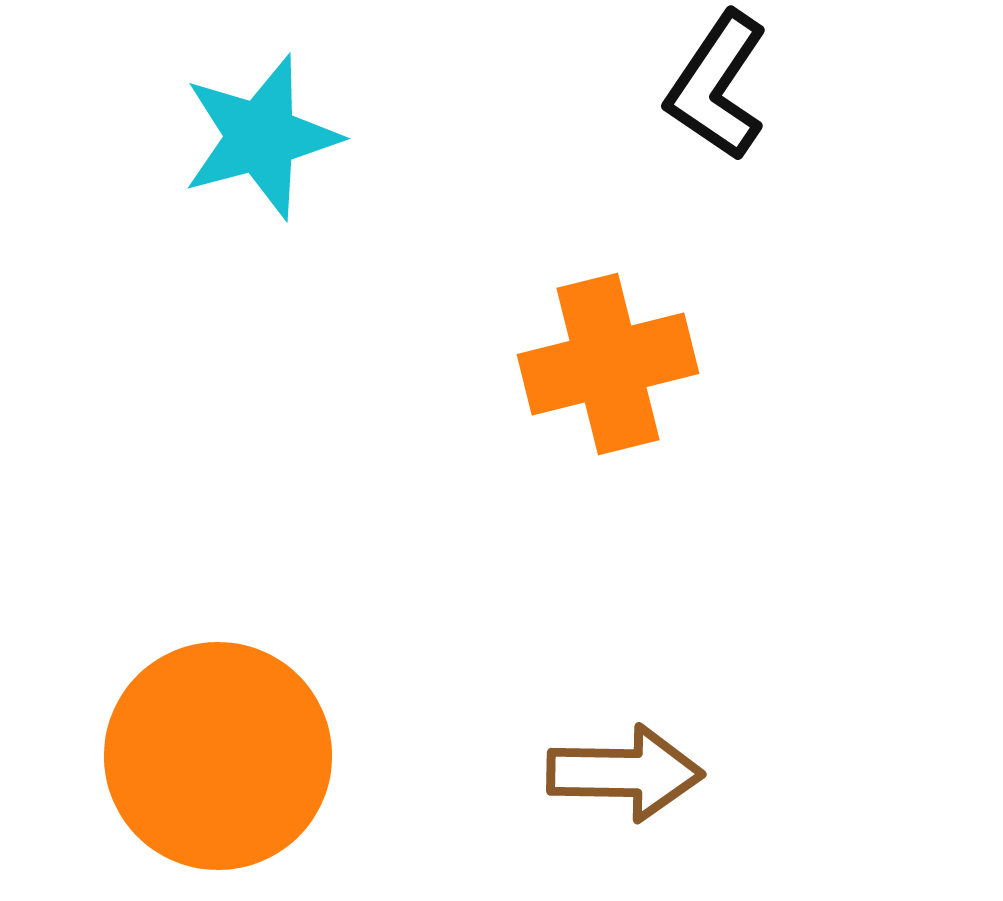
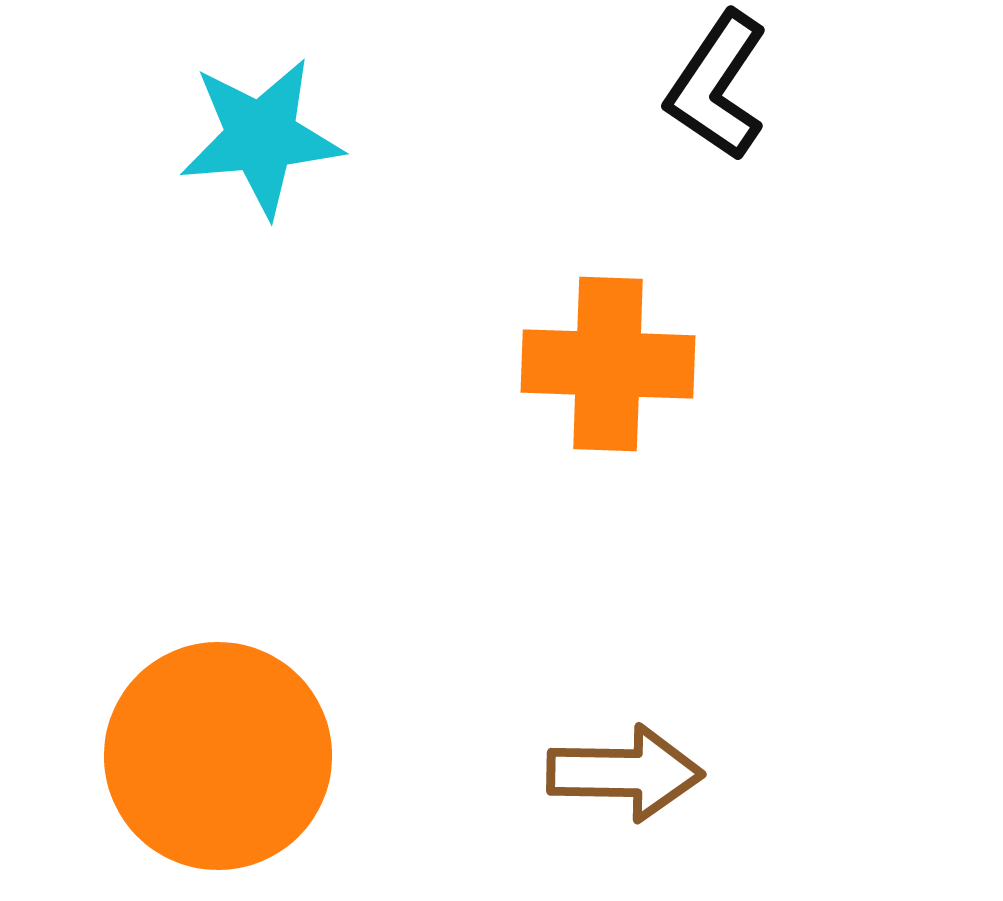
cyan star: rotated 10 degrees clockwise
orange cross: rotated 16 degrees clockwise
